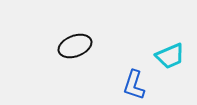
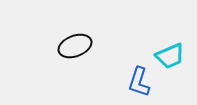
blue L-shape: moved 5 px right, 3 px up
